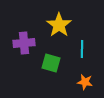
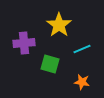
cyan line: rotated 66 degrees clockwise
green square: moved 1 px left, 1 px down
orange star: moved 3 px left
